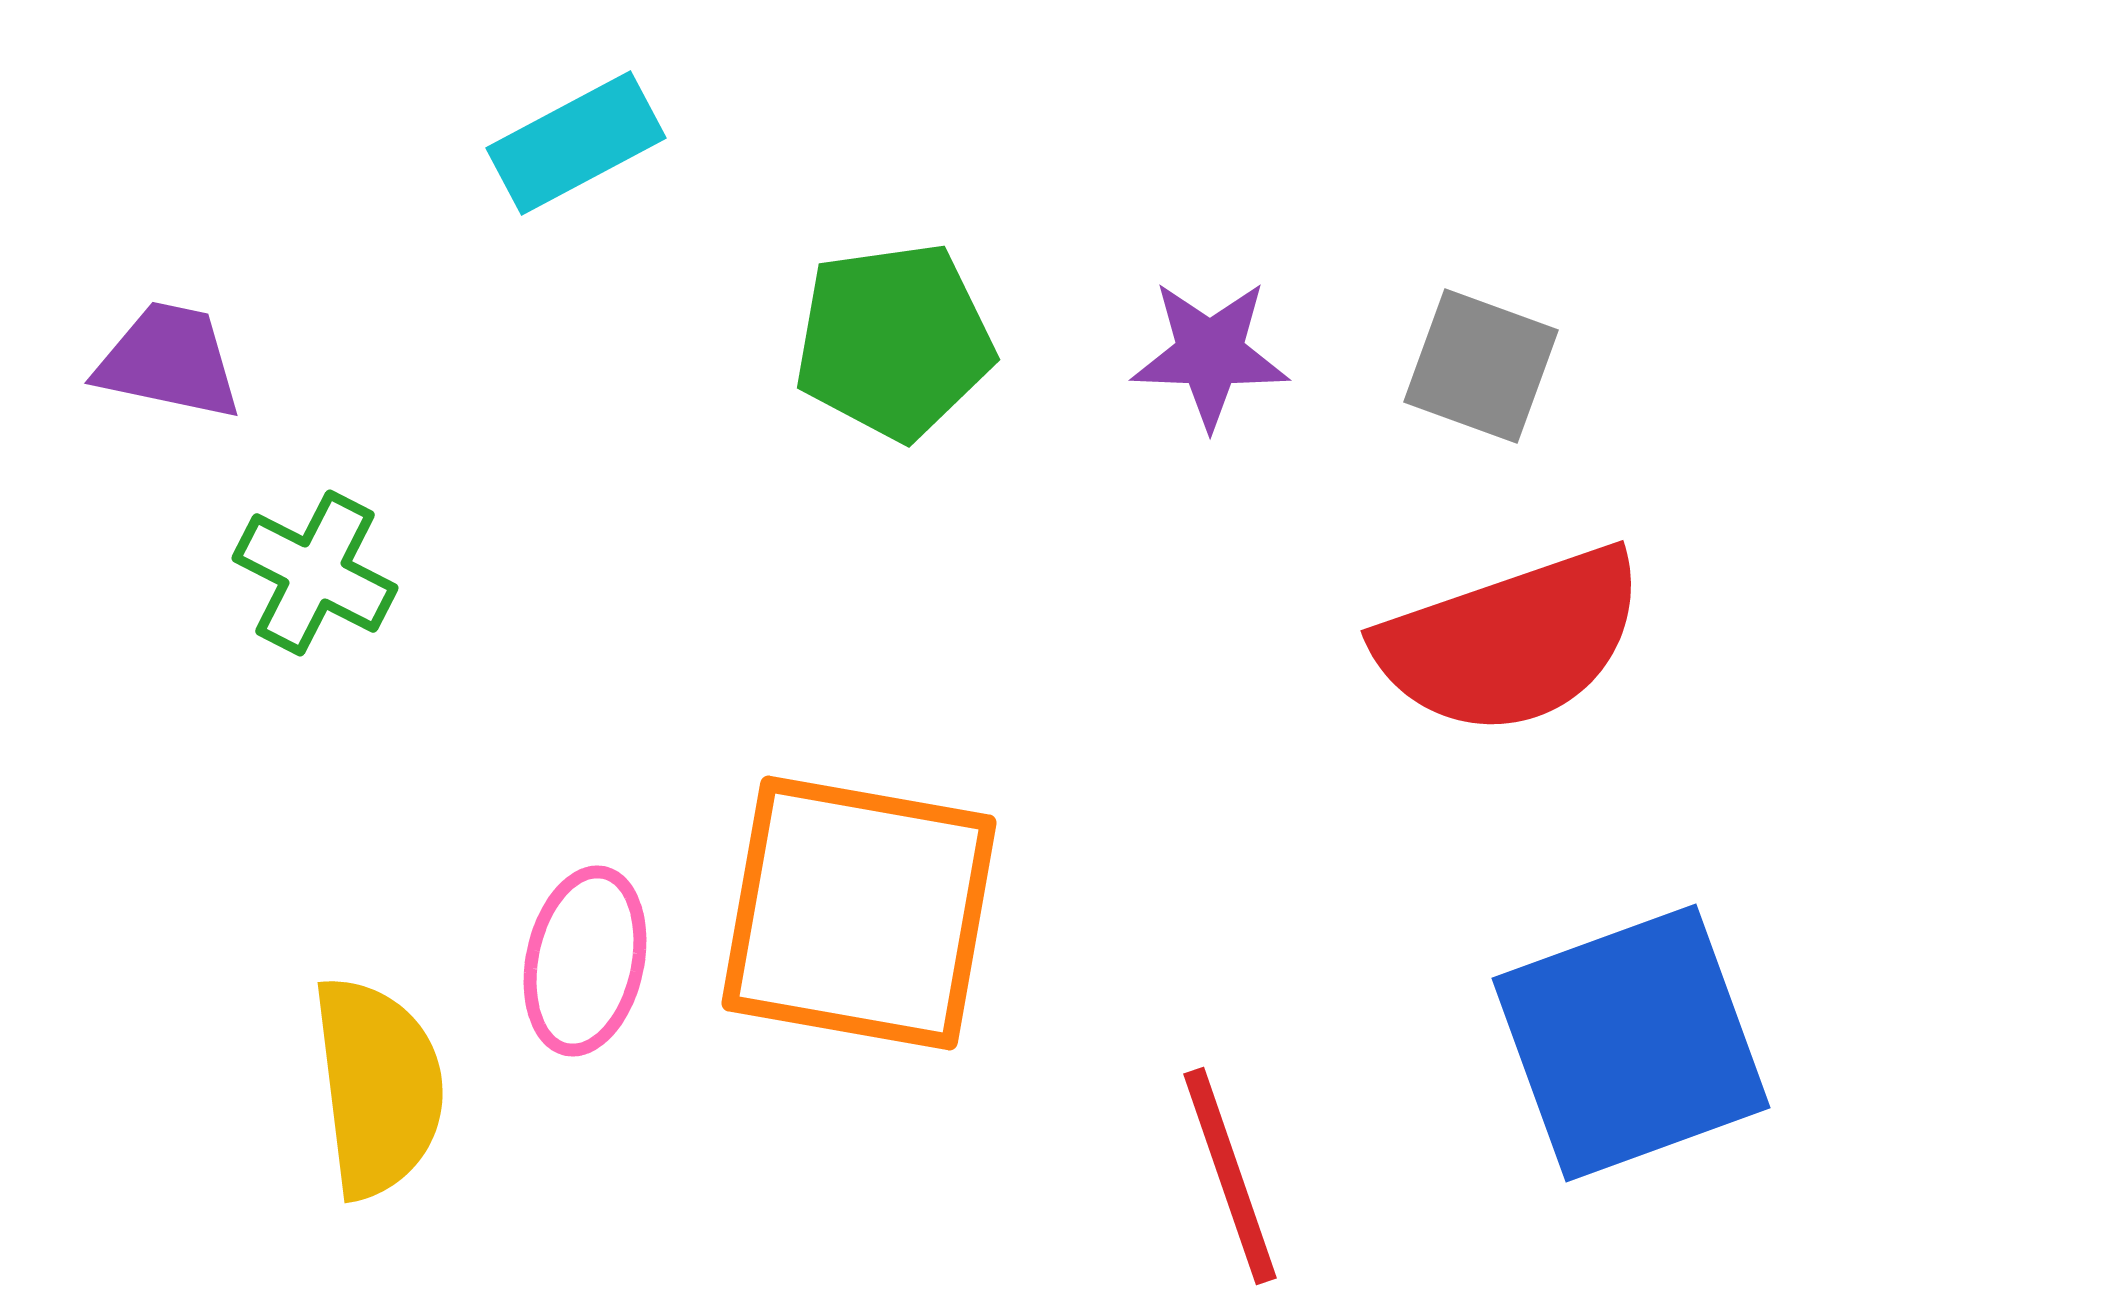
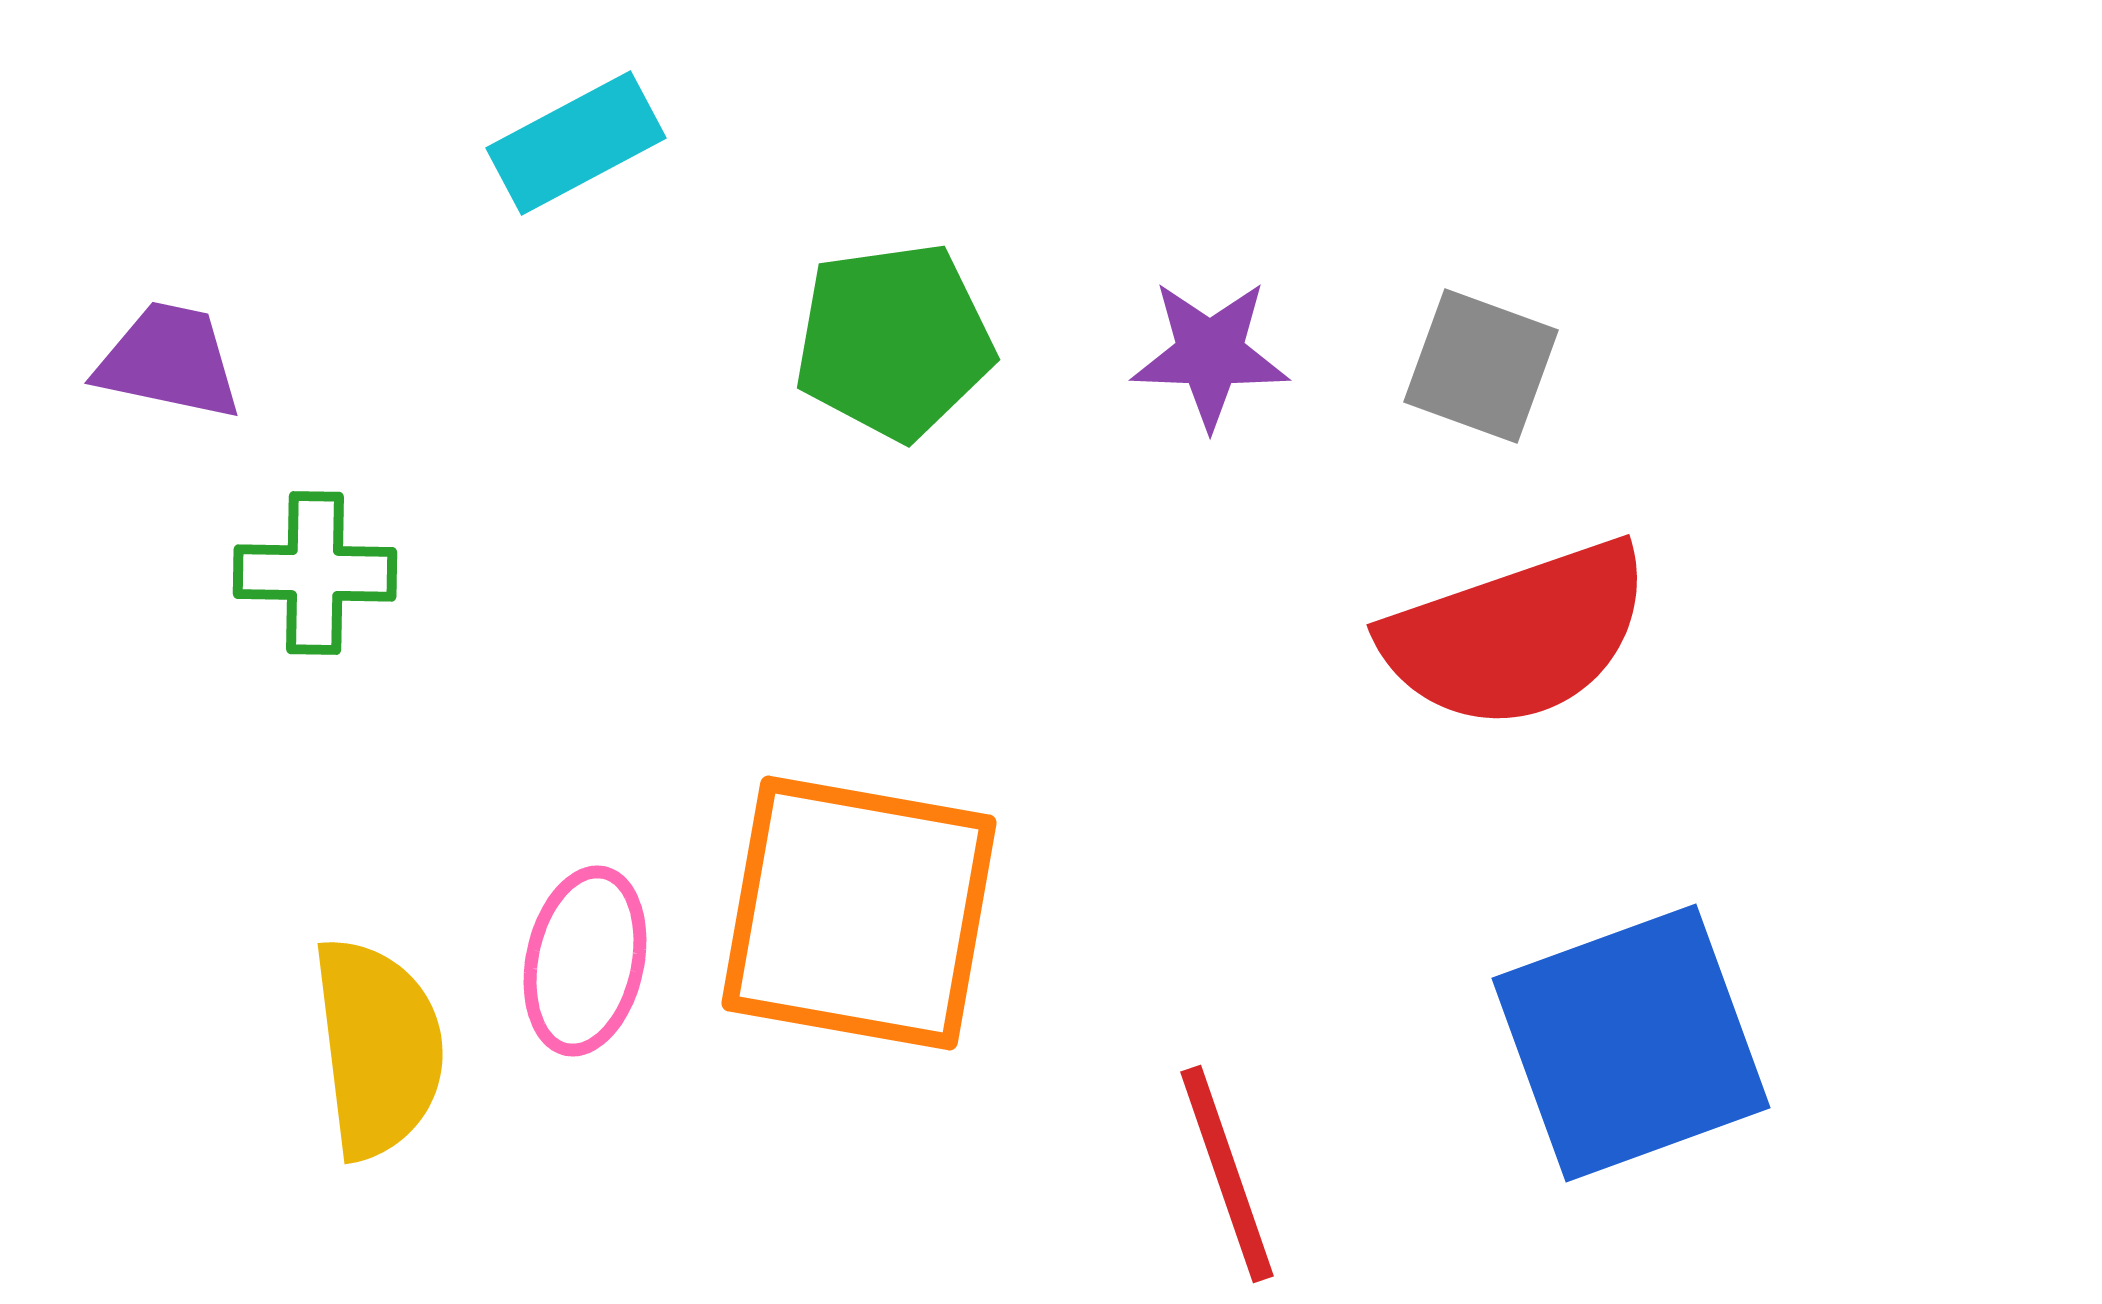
green cross: rotated 26 degrees counterclockwise
red semicircle: moved 6 px right, 6 px up
yellow semicircle: moved 39 px up
red line: moved 3 px left, 2 px up
